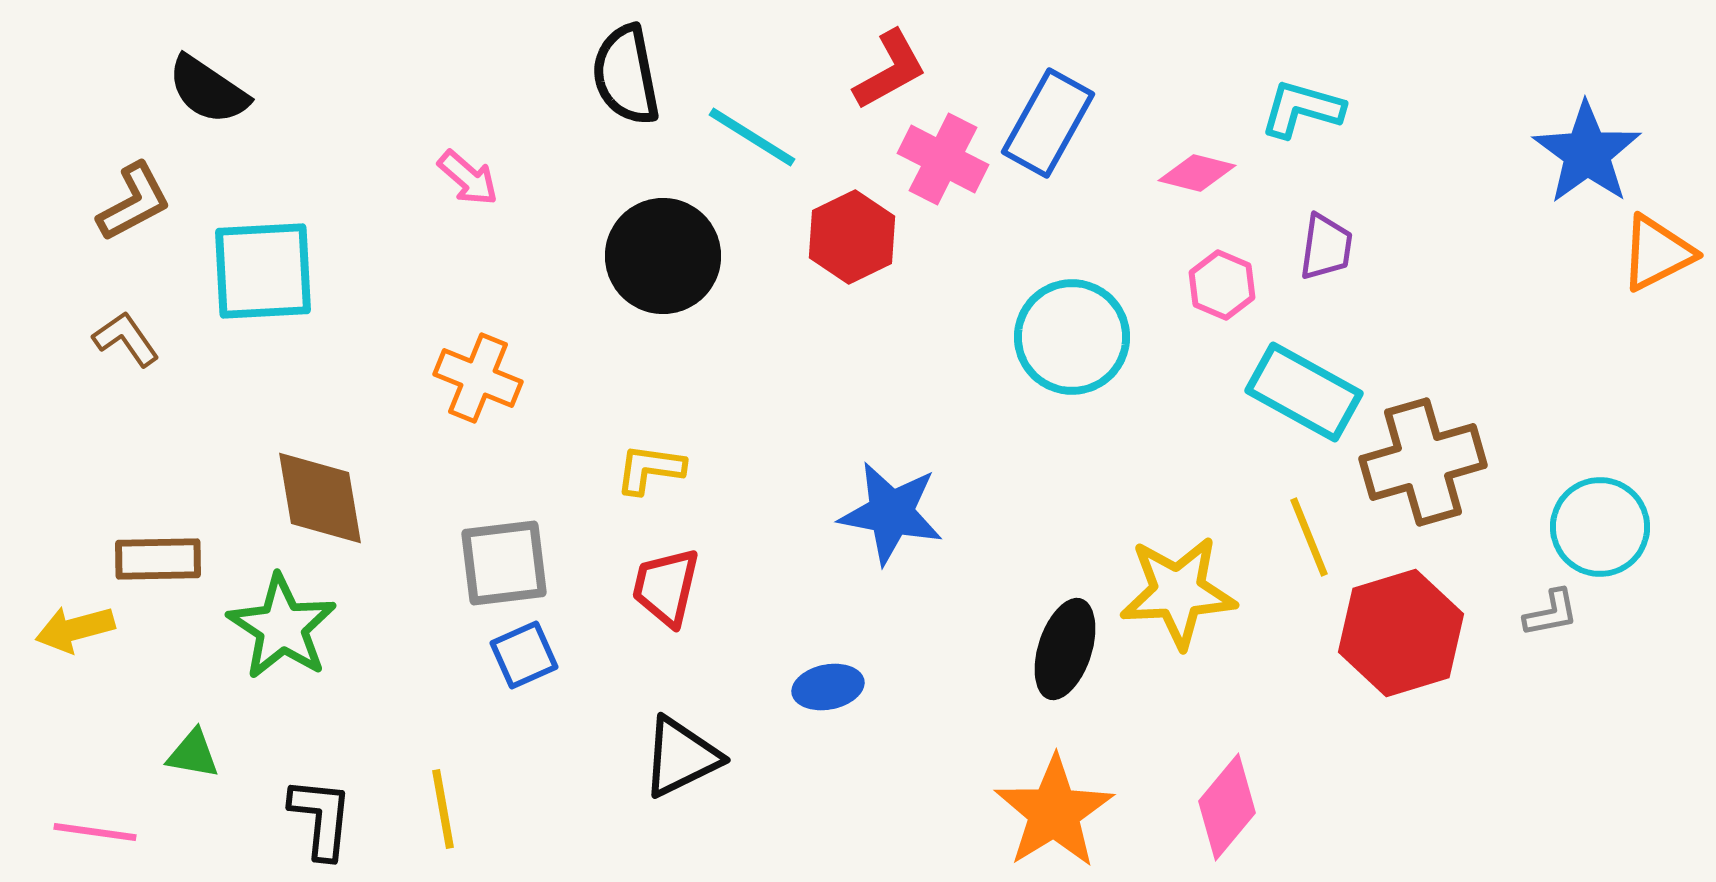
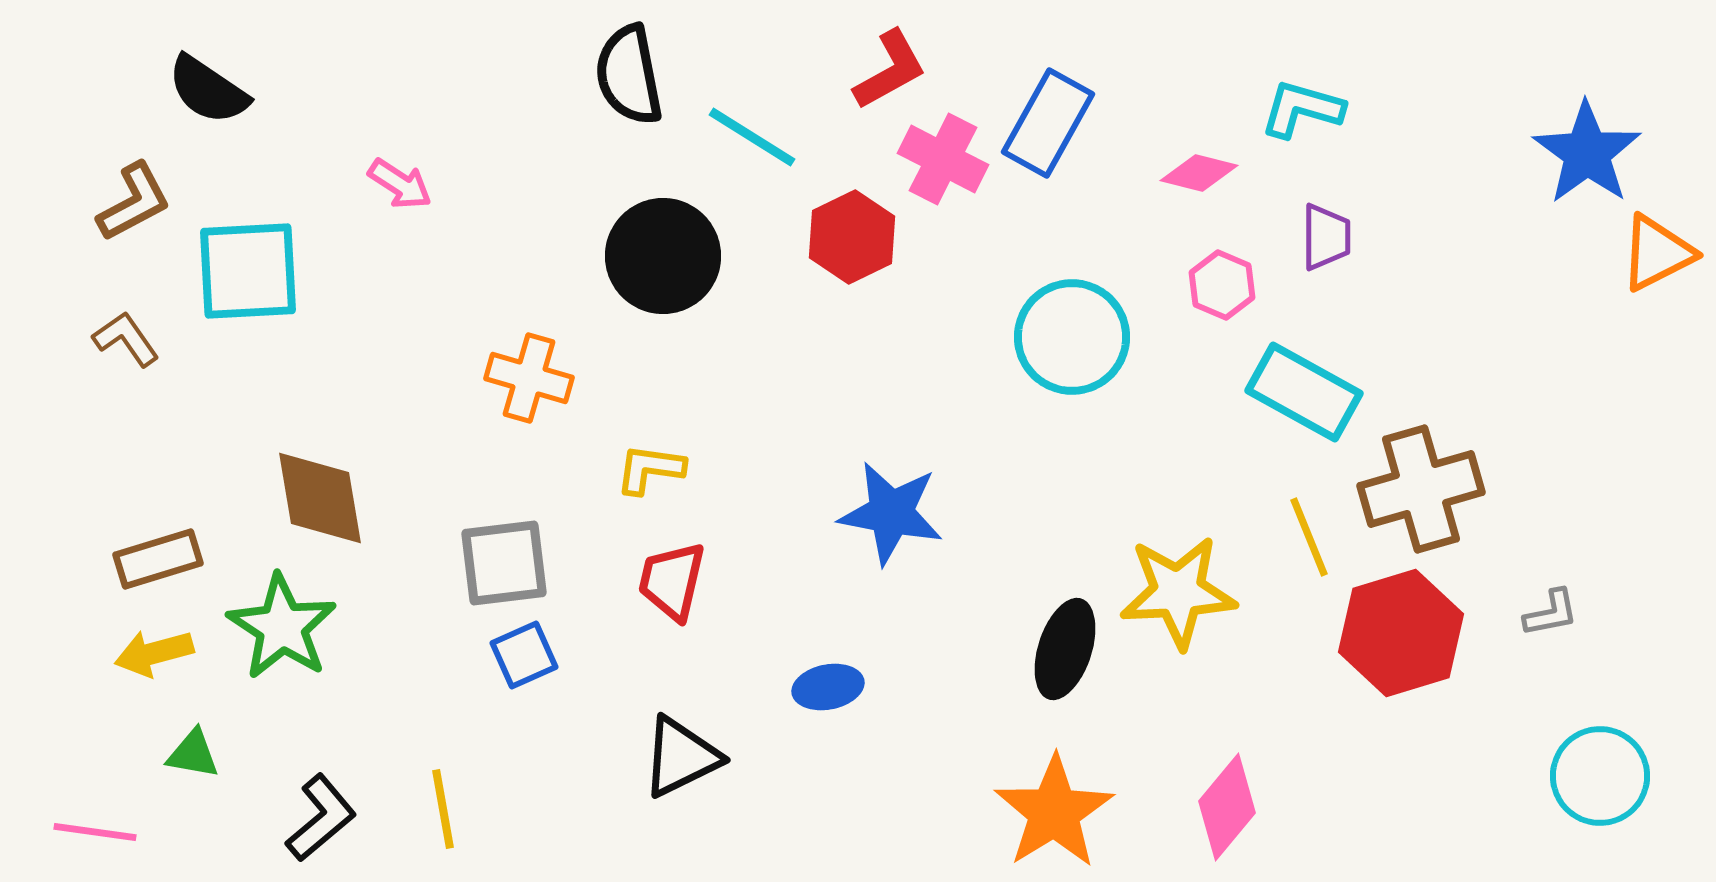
black semicircle at (626, 75): moved 3 px right
pink diamond at (1197, 173): moved 2 px right
pink arrow at (468, 178): moved 68 px left, 6 px down; rotated 8 degrees counterclockwise
purple trapezoid at (1326, 247): moved 10 px up; rotated 8 degrees counterclockwise
cyan square at (263, 271): moved 15 px left
orange cross at (478, 378): moved 51 px right; rotated 6 degrees counterclockwise
brown cross at (1423, 462): moved 2 px left, 27 px down
cyan circle at (1600, 527): moved 249 px down
brown rectangle at (158, 559): rotated 16 degrees counterclockwise
red trapezoid at (666, 587): moved 6 px right, 6 px up
yellow arrow at (75, 629): moved 79 px right, 24 px down
black L-shape at (321, 818): rotated 44 degrees clockwise
